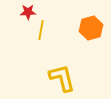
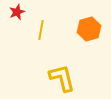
red star: moved 11 px left; rotated 21 degrees counterclockwise
orange hexagon: moved 2 px left, 1 px down
